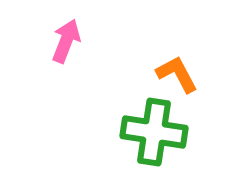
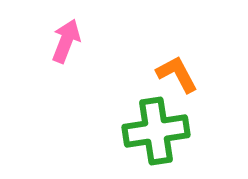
green cross: moved 2 px right, 1 px up; rotated 18 degrees counterclockwise
